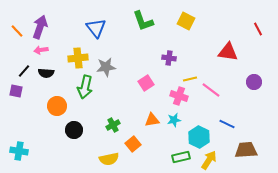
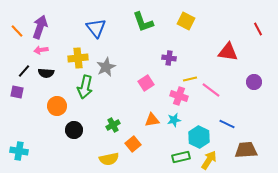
green L-shape: moved 1 px down
gray star: rotated 18 degrees counterclockwise
purple square: moved 1 px right, 1 px down
